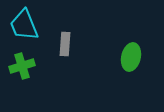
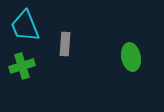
cyan trapezoid: moved 1 px right, 1 px down
green ellipse: rotated 24 degrees counterclockwise
